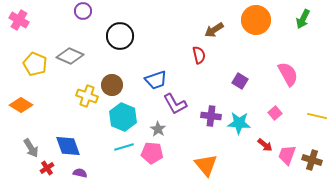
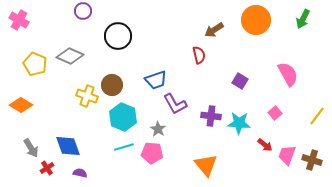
black circle: moved 2 px left
yellow line: rotated 66 degrees counterclockwise
